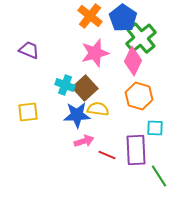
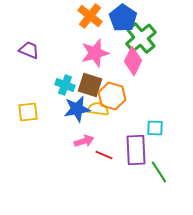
brown square: moved 5 px right, 3 px up; rotated 30 degrees counterclockwise
orange hexagon: moved 27 px left
blue star: moved 6 px up; rotated 8 degrees counterclockwise
red line: moved 3 px left
green line: moved 4 px up
